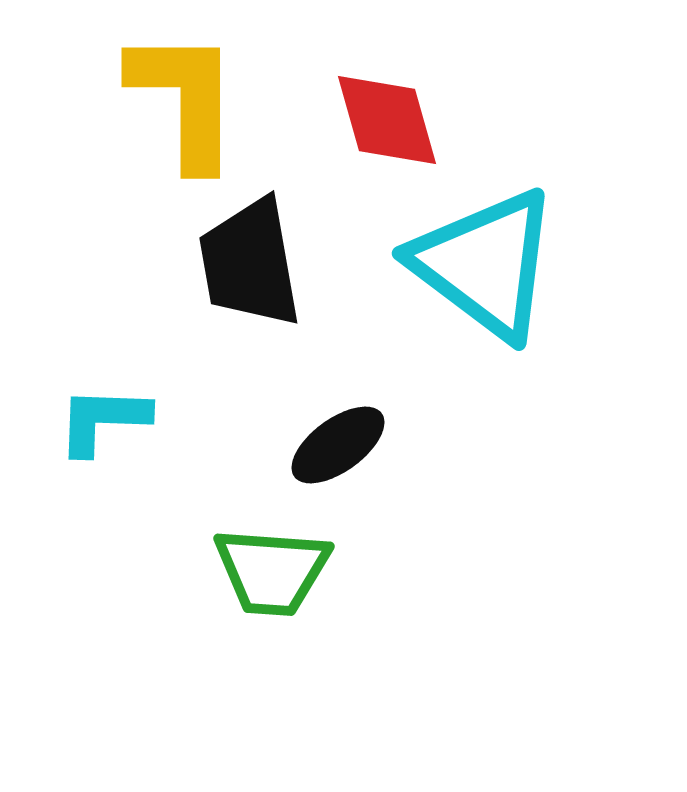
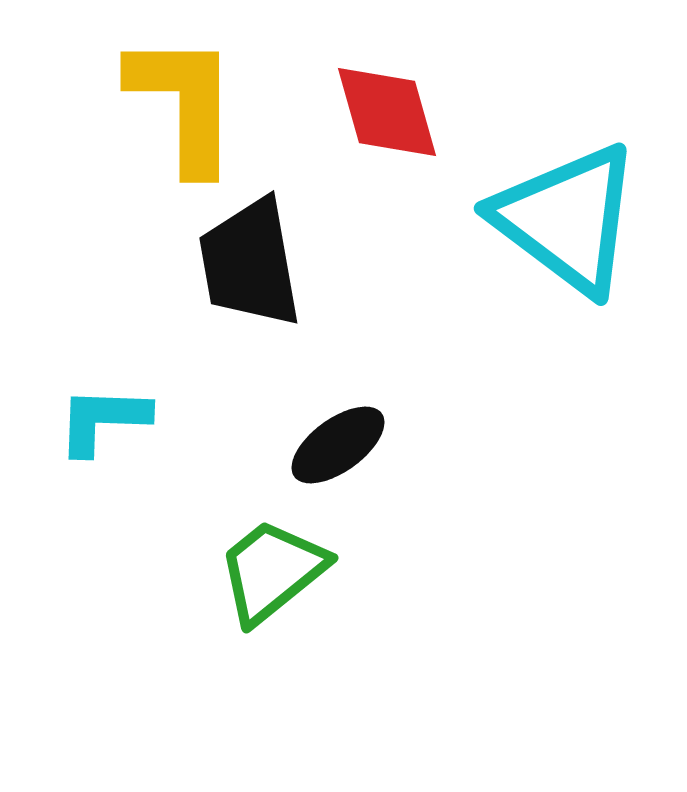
yellow L-shape: moved 1 px left, 4 px down
red diamond: moved 8 px up
cyan triangle: moved 82 px right, 45 px up
green trapezoid: rotated 137 degrees clockwise
